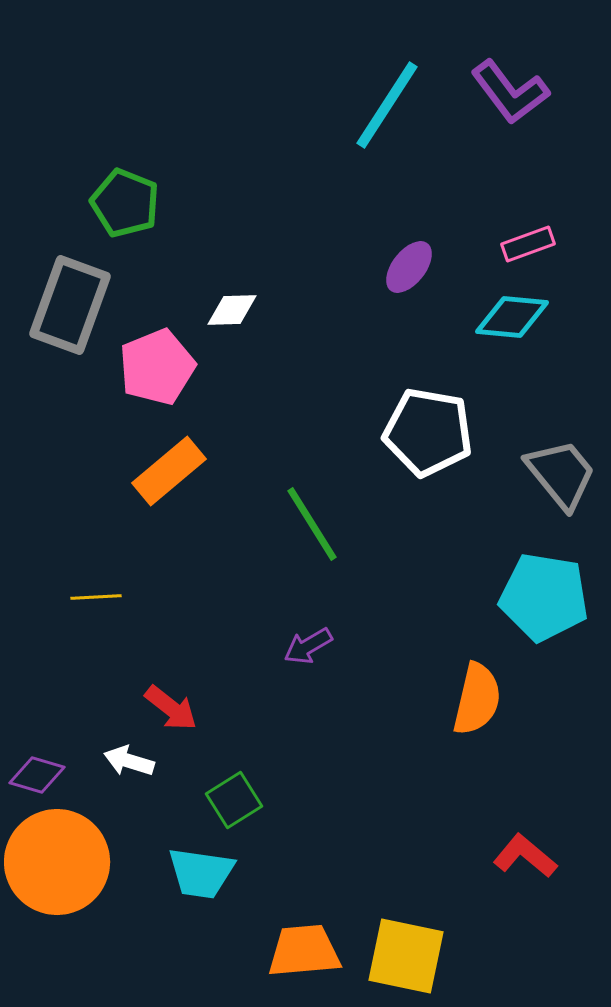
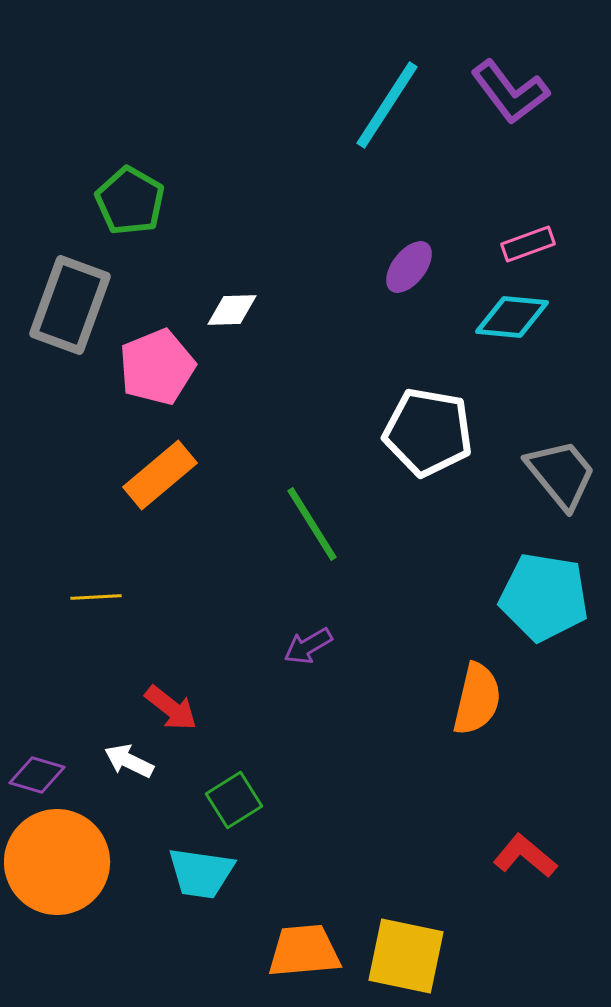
green pentagon: moved 5 px right, 2 px up; rotated 8 degrees clockwise
orange rectangle: moved 9 px left, 4 px down
white arrow: rotated 9 degrees clockwise
